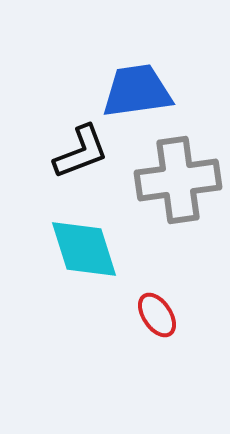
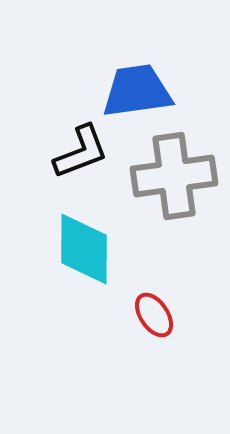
gray cross: moved 4 px left, 4 px up
cyan diamond: rotated 18 degrees clockwise
red ellipse: moved 3 px left
